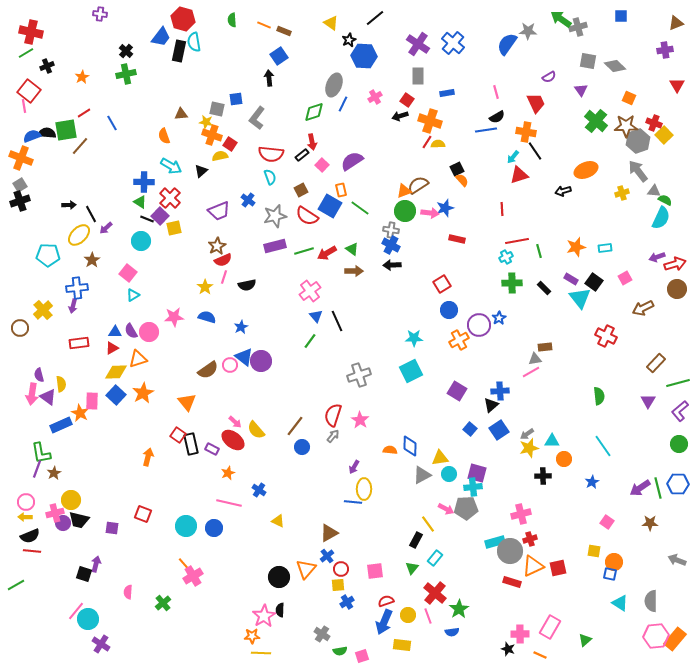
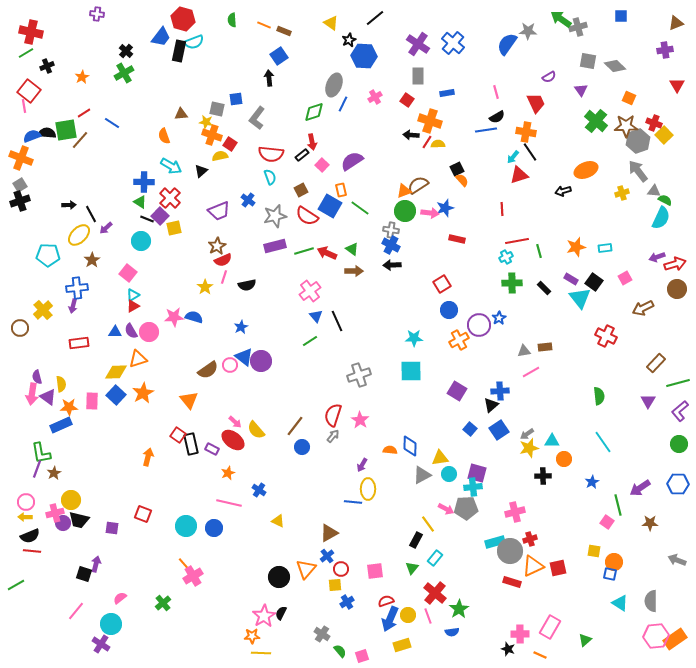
purple cross at (100, 14): moved 3 px left
cyan semicircle at (194, 42): rotated 102 degrees counterclockwise
green cross at (126, 74): moved 2 px left, 1 px up; rotated 18 degrees counterclockwise
black arrow at (400, 116): moved 11 px right, 19 px down; rotated 21 degrees clockwise
blue line at (112, 123): rotated 28 degrees counterclockwise
brown line at (80, 146): moved 6 px up
black line at (535, 151): moved 5 px left, 1 px down
red arrow at (327, 253): rotated 54 degrees clockwise
blue semicircle at (207, 317): moved 13 px left
green line at (310, 341): rotated 21 degrees clockwise
red triangle at (112, 348): moved 21 px right, 42 px up
gray triangle at (535, 359): moved 11 px left, 8 px up
cyan square at (411, 371): rotated 25 degrees clockwise
purple semicircle at (39, 375): moved 2 px left, 2 px down
orange triangle at (187, 402): moved 2 px right, 2 px up
orange star at (80, 413): moved 11 px left, 6 px up; rotated 30 degrees counterclockwise
cyan line at (603, 446): moved 4 px up
purple arrow at (354, 467): moved 8 px right, 2 px up
green line at (658, 488): moved 40 px left, 17 px down
yellow ellipse at (364, 489): moved 4 px right
pink cross at (521, 514): moved 6 px left, 2 px up
yellow square at (338, 585): moved 3 px left
pink semicircle at (128, 592): moved 8 px left, 6 px down; rotated 48 degrees clockwise
black semicircle at (280, 610): moved 1 px right, 3 px down; rotated 24 degrees clockwise
cyan circle at (88, 619): moved 23 px right, 5 px down
blue arrow at (384, 622): moved 6 px right, 3 px up
orange rectangle at (675, 639): rotated 15 degrees clockwise
yellow rectangle at (402, 645): rotated 24 degrees counterclockwise
green semicircle at (340, 651): rotated 120 degrees counterclockwise
